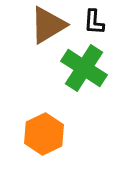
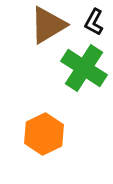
black L-shape: rotated 24 degrees clockwise
